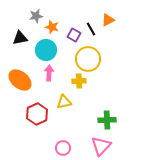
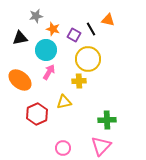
orange triangle: rotated 40 degrees clockwise
orange star: moved 1 px right, 2 px down
pink arrow: moved 1 px up; rotated 28 degrees clockwise
